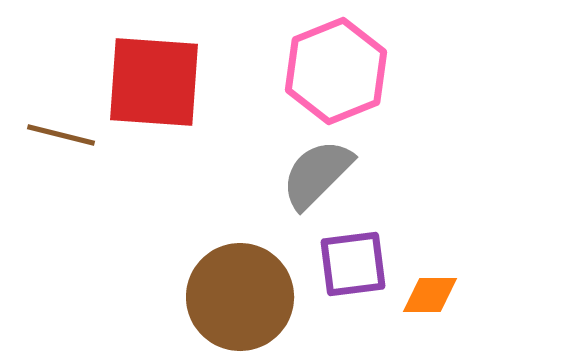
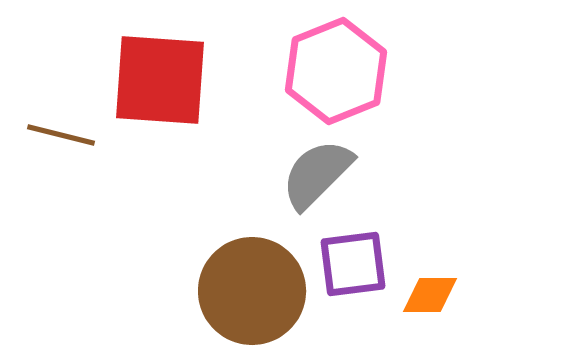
red square: moved 6 px right, 2 px up
brown circle: moved 12 px right, 6 px up
